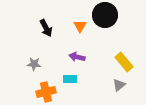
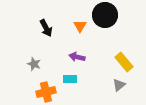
gray star: rotated 16 degrees clockwise
